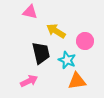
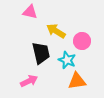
pink circle: moved 3 px left
